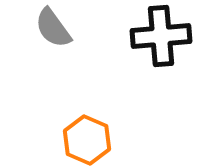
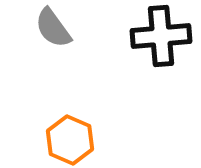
orange hexagon: moved 17 px left
